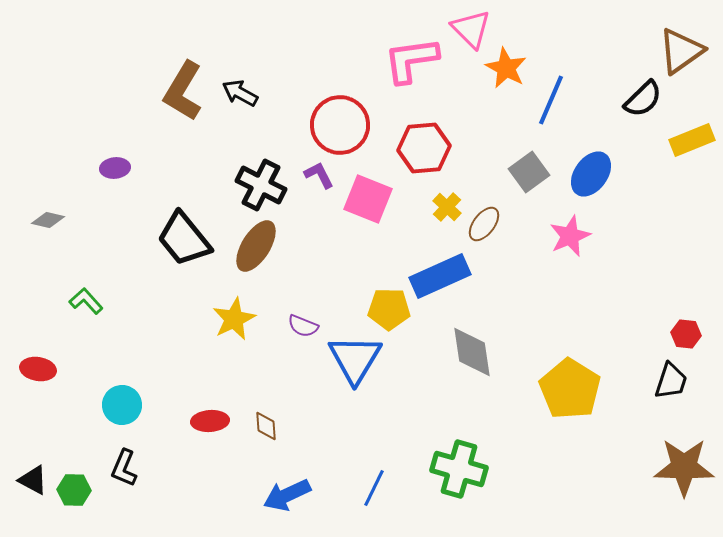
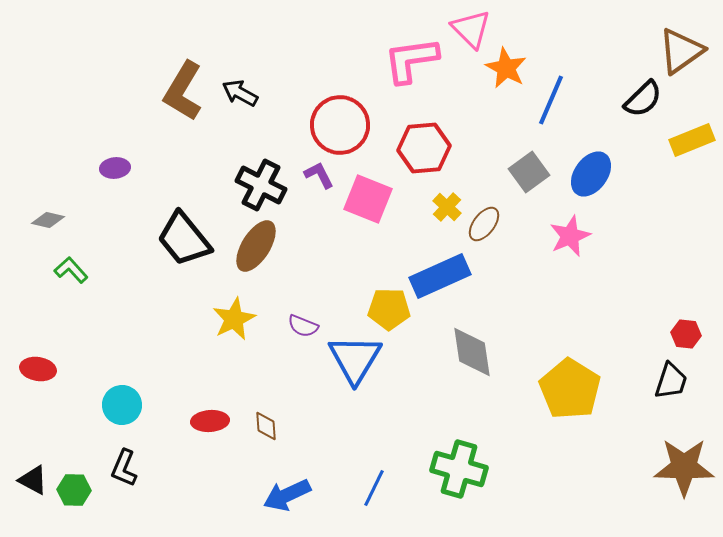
green L-shape at (86, 301): moved 15 px left, 31 px up
